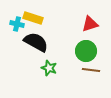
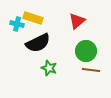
red triangle: moved 13 px left, 3 px up; rotated 24 degrees counterclockwise
black semicircle: moved 2 px right, 1 px down; rotated 125 degrees clockwise
